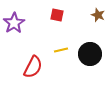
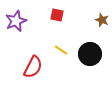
brown star: moved 4 px right, 5 px down
purple star: moved 2 px right, 2 px up; rotated 10 degrees clockwise
yellow line: rotated 48 degrees clockwise
